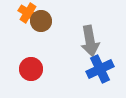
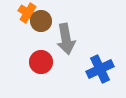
gray arrow: moved 24 px left, 2 px up
red circle: moved 10 px right, 7 px up
